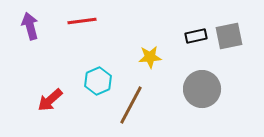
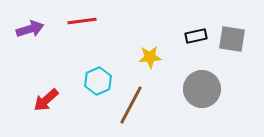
purple arrow: moved 3 px down; rotated 88 degrees clockwise
gray square: moved 3 px right, 3 px down; rotated 20 degrees clockwise
red arrow: moved 4 px left
